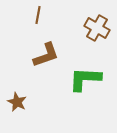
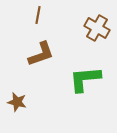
brown L-shape: moved 5 px left, 1 px up
green L-shape: rotated 8 degrees counterclockwise
brown star: rotated 12 degrees counterclockwise
